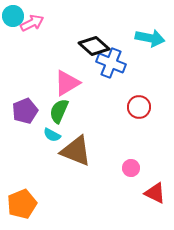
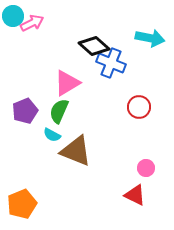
pink circle: moved 15 px right
red triangle: moved 20 px left, 2 px down
